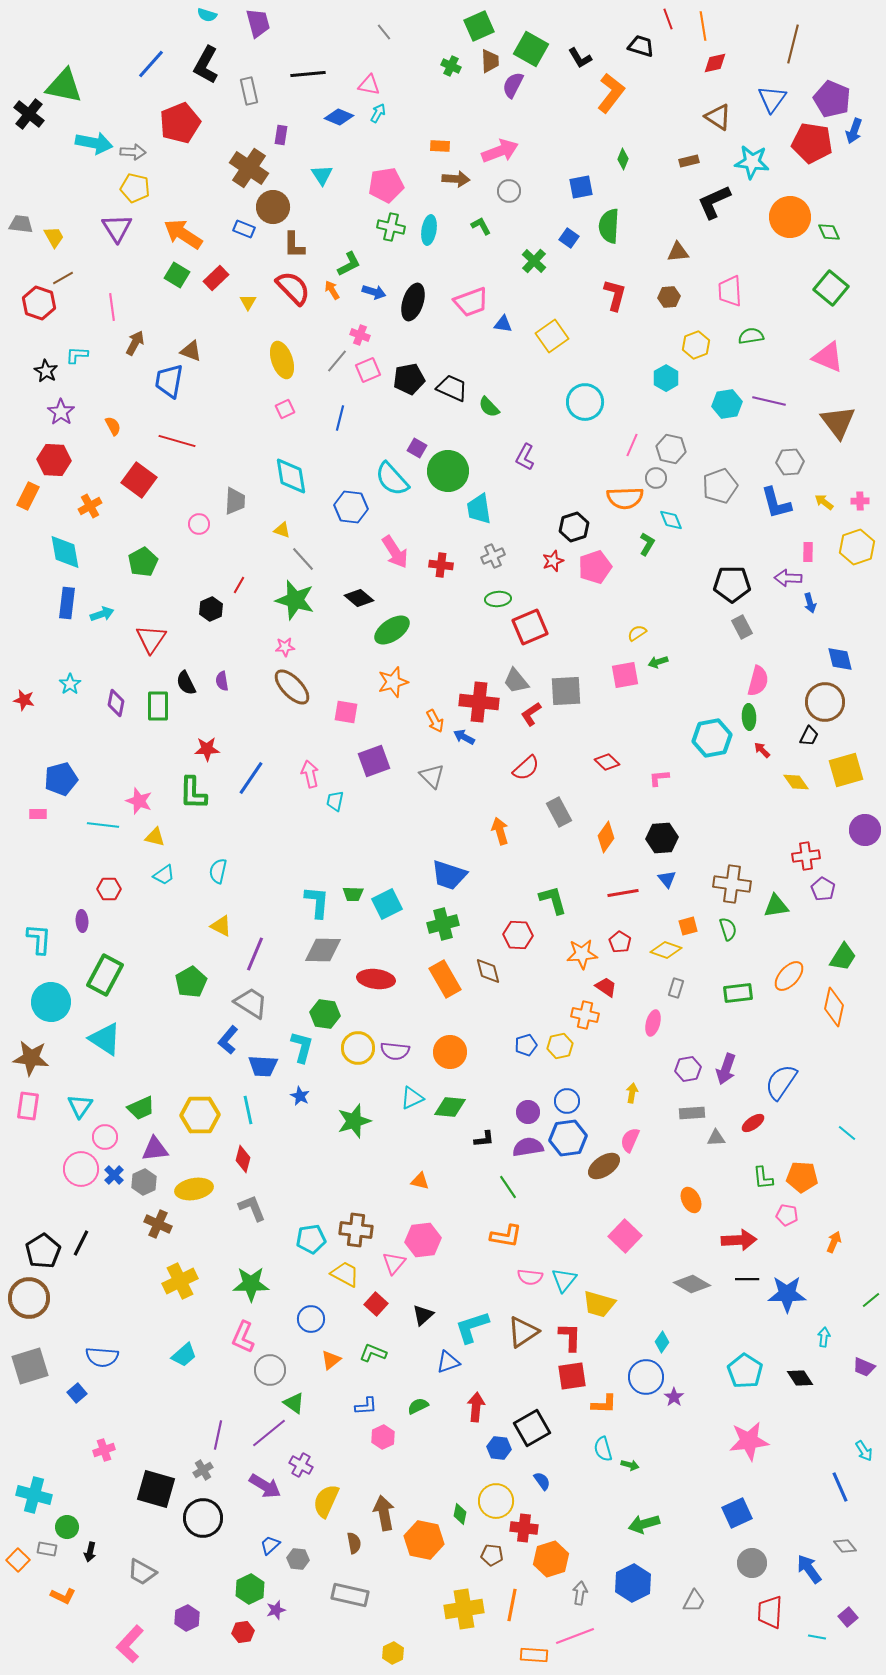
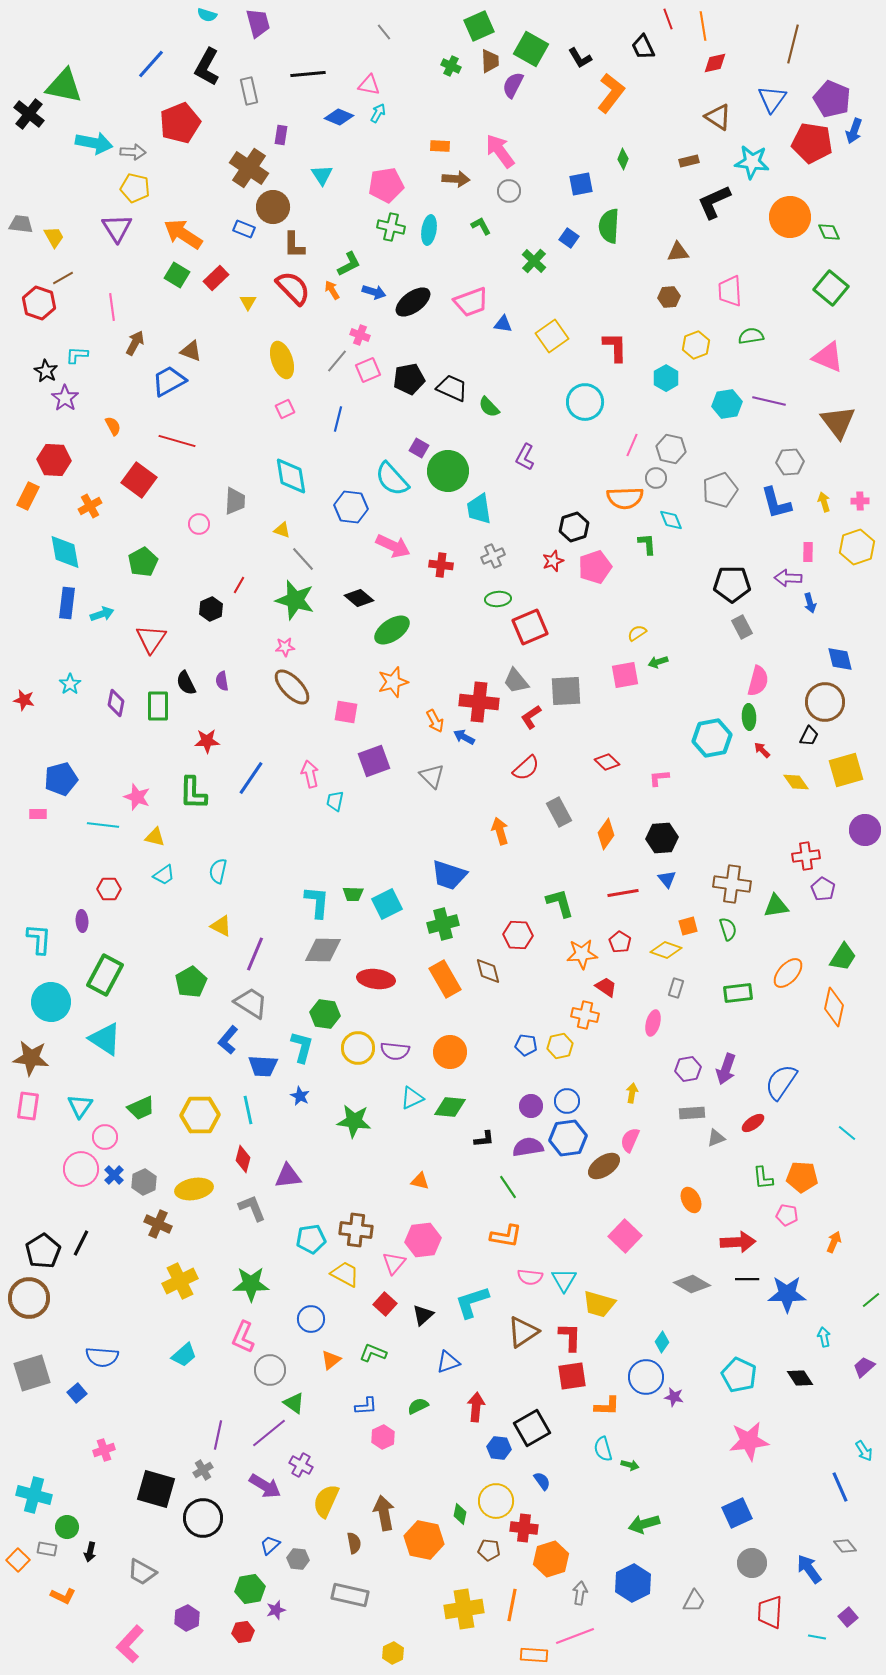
black trapezoid at (641, 46): moved 2 px right, 1 px down; rotated 132 degrees counterclockwise
black L-shape at (206, 65): moved 1 px right, 2 px down
pink arrow at (500, 151): rotated 105 degrees counterclockwise
blue square at (581, 187): moved 3 px up
red L-shape at (615, 295): moved 52 px down; rotated 16 degrees counterclockwise
black ellipse at (413, 302): rotated 36 degrees clockwise
blue trapezoid at (169, 381): rotated 51 degrees clockwise
purple star at (61, 412): moved 4 px right, 14 px up
blue line at (340, 418): moved 2 px left, 1 px down
purple square at (417, 448): moved 2 px right
gray pentagon at (720, 486): moved 4 px down
yellow arrow at (824, 502): rotated 36 degrees clockwise
green L-shape at (647, 544): rotated 35 degrees counterclockwise
pink arrow at (395, 552): moved 2 px left, 6 px up; rotated 32 degrees counterclockwise
red L-shape at (531, 714): moved 3 px down
red star at (207, 749): moved 8 px up
pink star at (139, 801): moved 2 px left, 4 px up
orange diamond at (606, 837): moved 3 px up
green L-shape at (553, 900): moved 7 px right, 3 px down
orange ellipse at (789, 976): moved 1 px left, 3 px up
blue pentagon at (526, 1045): rotated 25 degrees clockwise
purple circle at (528, 1112): moved 3 px right, 6 px up
green star at (354, 1121): rotated 24 degrees clockwise
gray triangle at (716, 1138): rotated 18 degrees counterclockwise
purple triangle at (155, 1149): moved 133 px right, 27 px down
red arrow at (739, 1240): moved 1 px left, 2 px down
cyan triangle at (564, 1280): rotated 8 degrees counterclockwise
red square at (376, 1304): moved 9 px right
cyan L-shape at (472, 1327): moved 25 px up
cyan arrow at (824, 1337): rotated 18 degrees counterclockwise
gray square at (30, 1366): moved 2 px right, 7 px down
purple trapezoid at (864, 1367): rotated 115 degrees clockwise
cyan pentagon at (745, 1371): moved 6 px left, 4 px down; rotated 8 degrees counterclockwise
purple star at (674, 1397): rotated 24 degrees counterclockwise
orange L-shape at (604, 1404): moved 3 px right, 2 px down
brown pentagon at (492, 1555): moved 3 px left, 5 px up
green hexagon at (250, 1589): rotated 16 degrees clockwise
